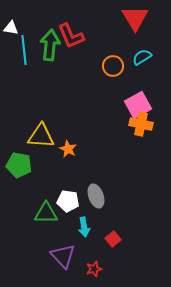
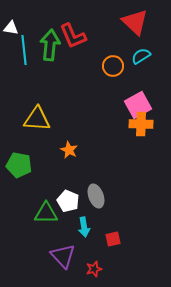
red triangle: moved 4 px down; rotated 16 degrees counterclockwise
red L-shape: moved 2 px right
cyan semicircle: moved 1 px left, 1 px up
orange cross: rotated 10 degrees counterclockwise
yellow triangle: moved 4 px left, 17 px up
orange star: moved 1 px right, 1 px down
white pentagon: rotated 15 degrees clockwise
red square: rotated 28 degrees clockwise
